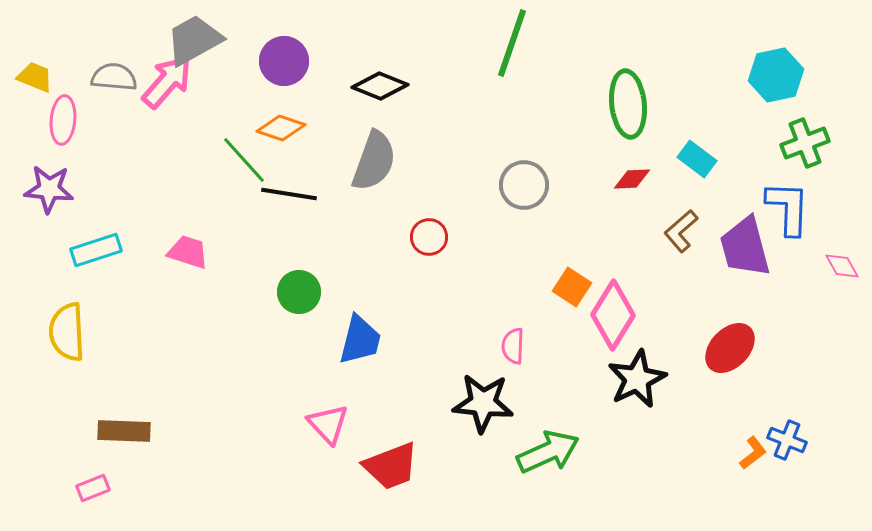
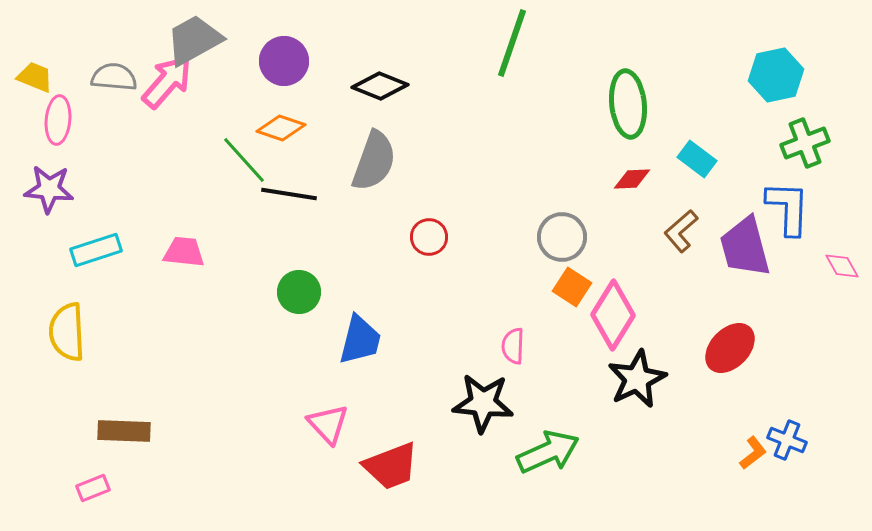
pink ellipse at (63, 120): moved 5 px left
gray circle at (524, 185): moved 38 px right, 52 px down
pink trapezoid at (188, 252): moved 4 px left; rotated 12 degrees counterclockwise
